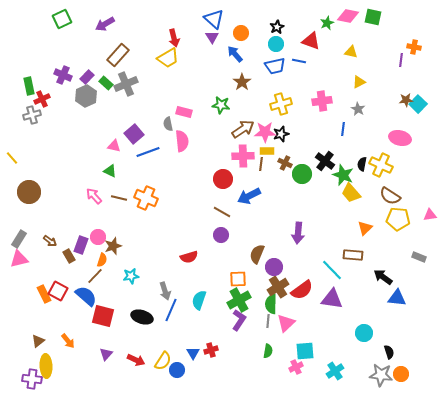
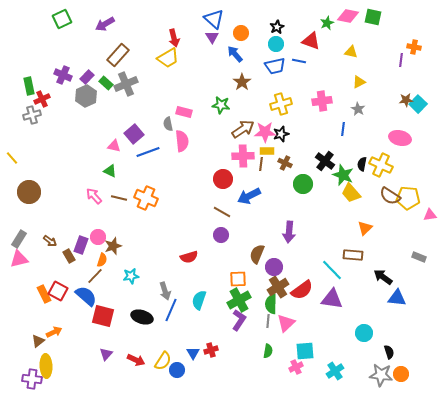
green circle at (302, 174): moved 1 px right, 10 px down
yellow pentagon at (398, 219): moved 10 px right, 21 px up
purple arrow at (298, 233): moved 9 px left, 1 px up
orange arrow at (68, 341): moved 14 px left, 9 px up; rotated 77 degrees counterclockwise
